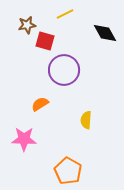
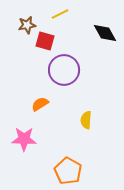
yellow line: moved 5 px left
